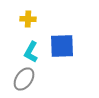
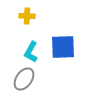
yellow cross: moved 1 px left, 3 px up
blue square: moved 1 px right, 1 px down
